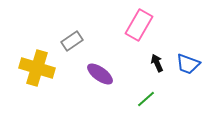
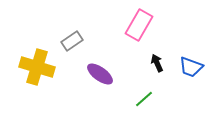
blue trapezoid: moved 3 px right, 3 px down
yellow cross: moved 1 px up
green line: moved 2 px left
